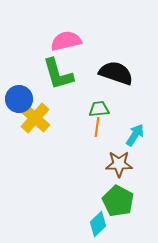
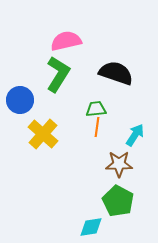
green L-shape: rotated 132 degrees counterclockwise
blue circle: moved 1 px right, 1 px down
green trapezoid: moved 3 px left
yellow cross: moved 8 px right, 16 px down
cyan diamond: moved 7 px left, 3 px down; rotated 35 degrees clockwise
